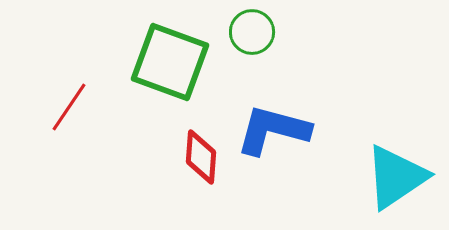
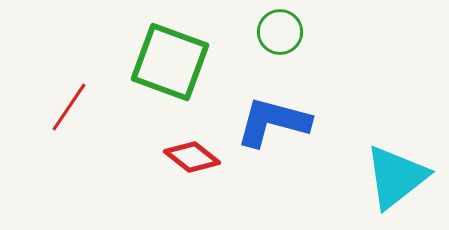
green circle: moved 28 px right
blue L-shape: moved 8 px up
red diamond: moved 9 px left; rotated 56 degrees counterclockwise
cyan triangle: rotated 4 degrees counterclockwise
